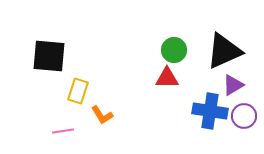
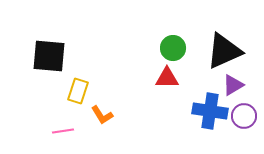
green circle: moved 1 px left, 2 px up
